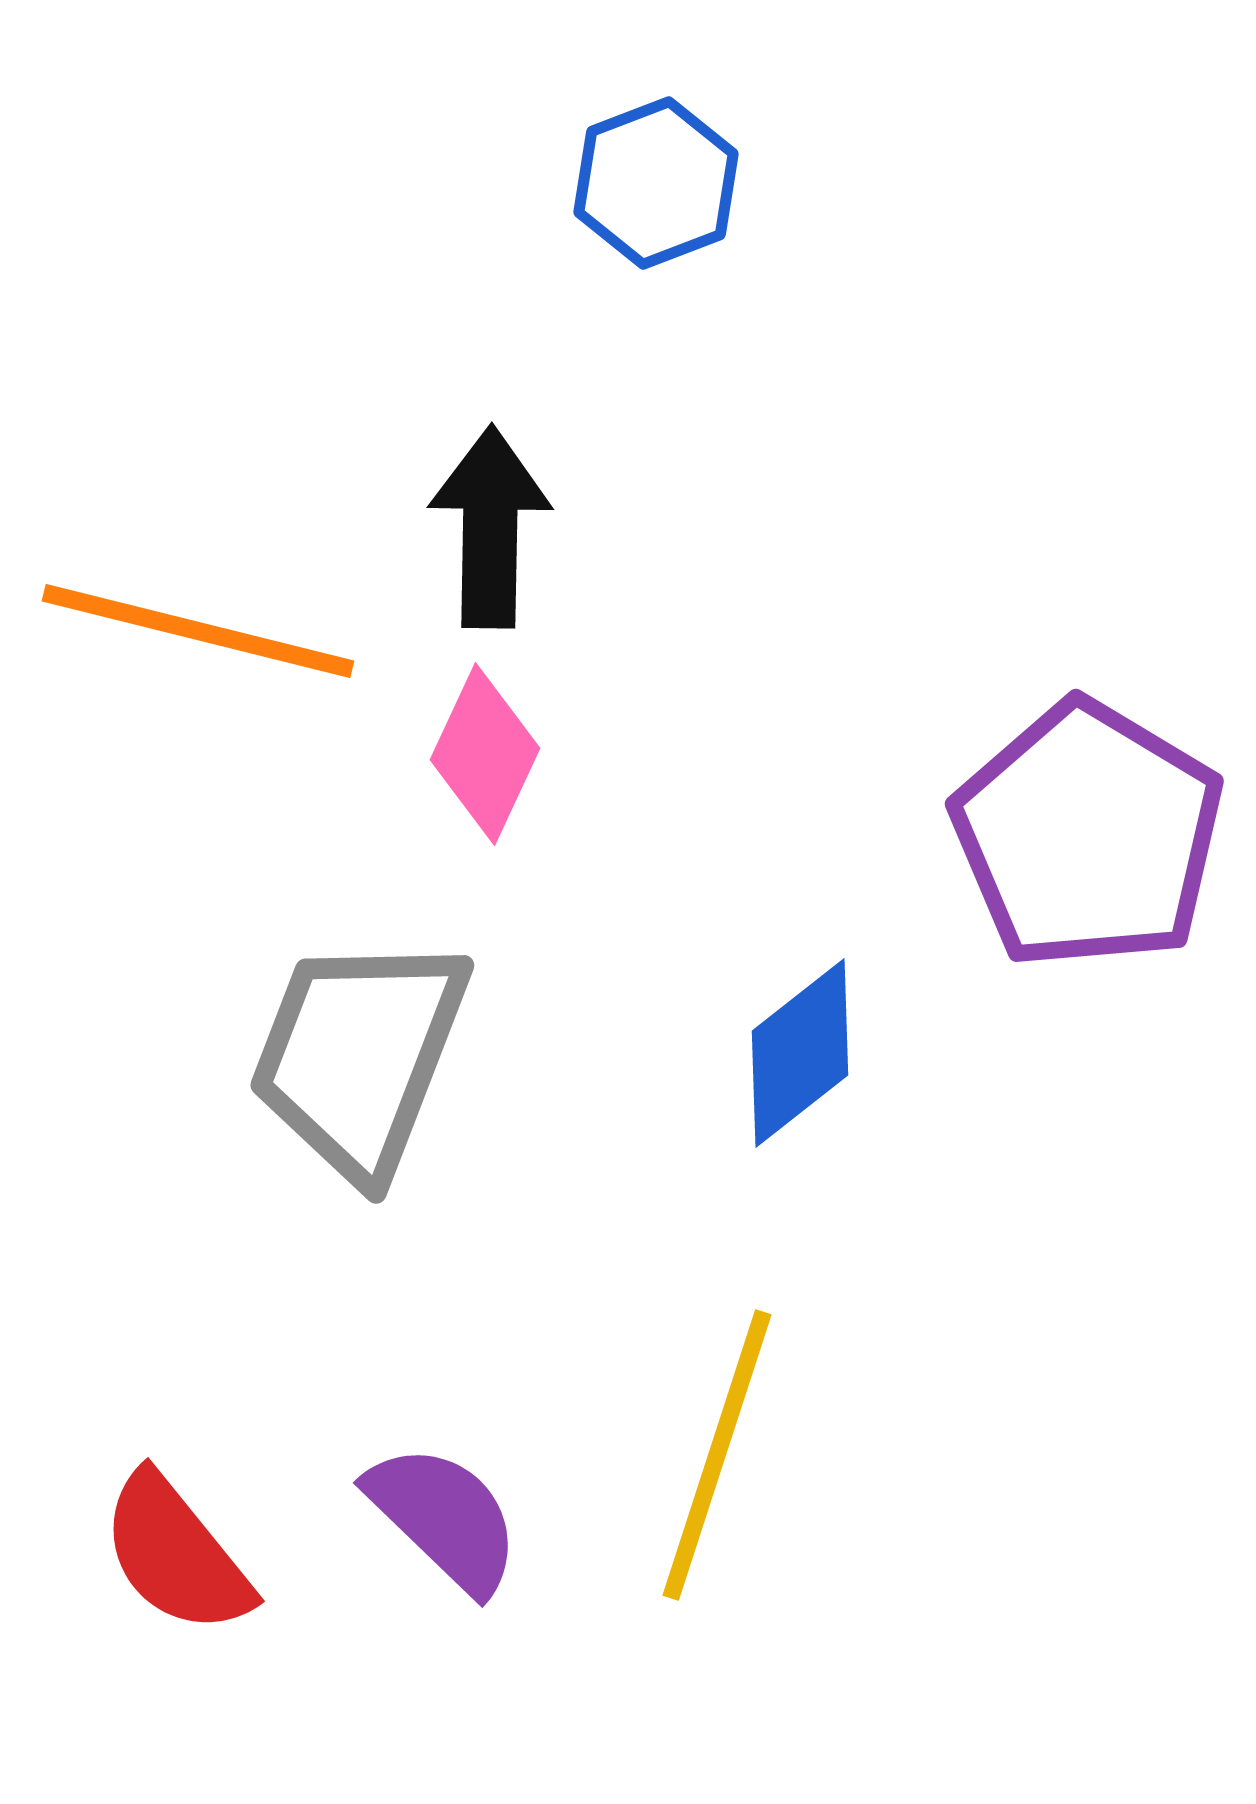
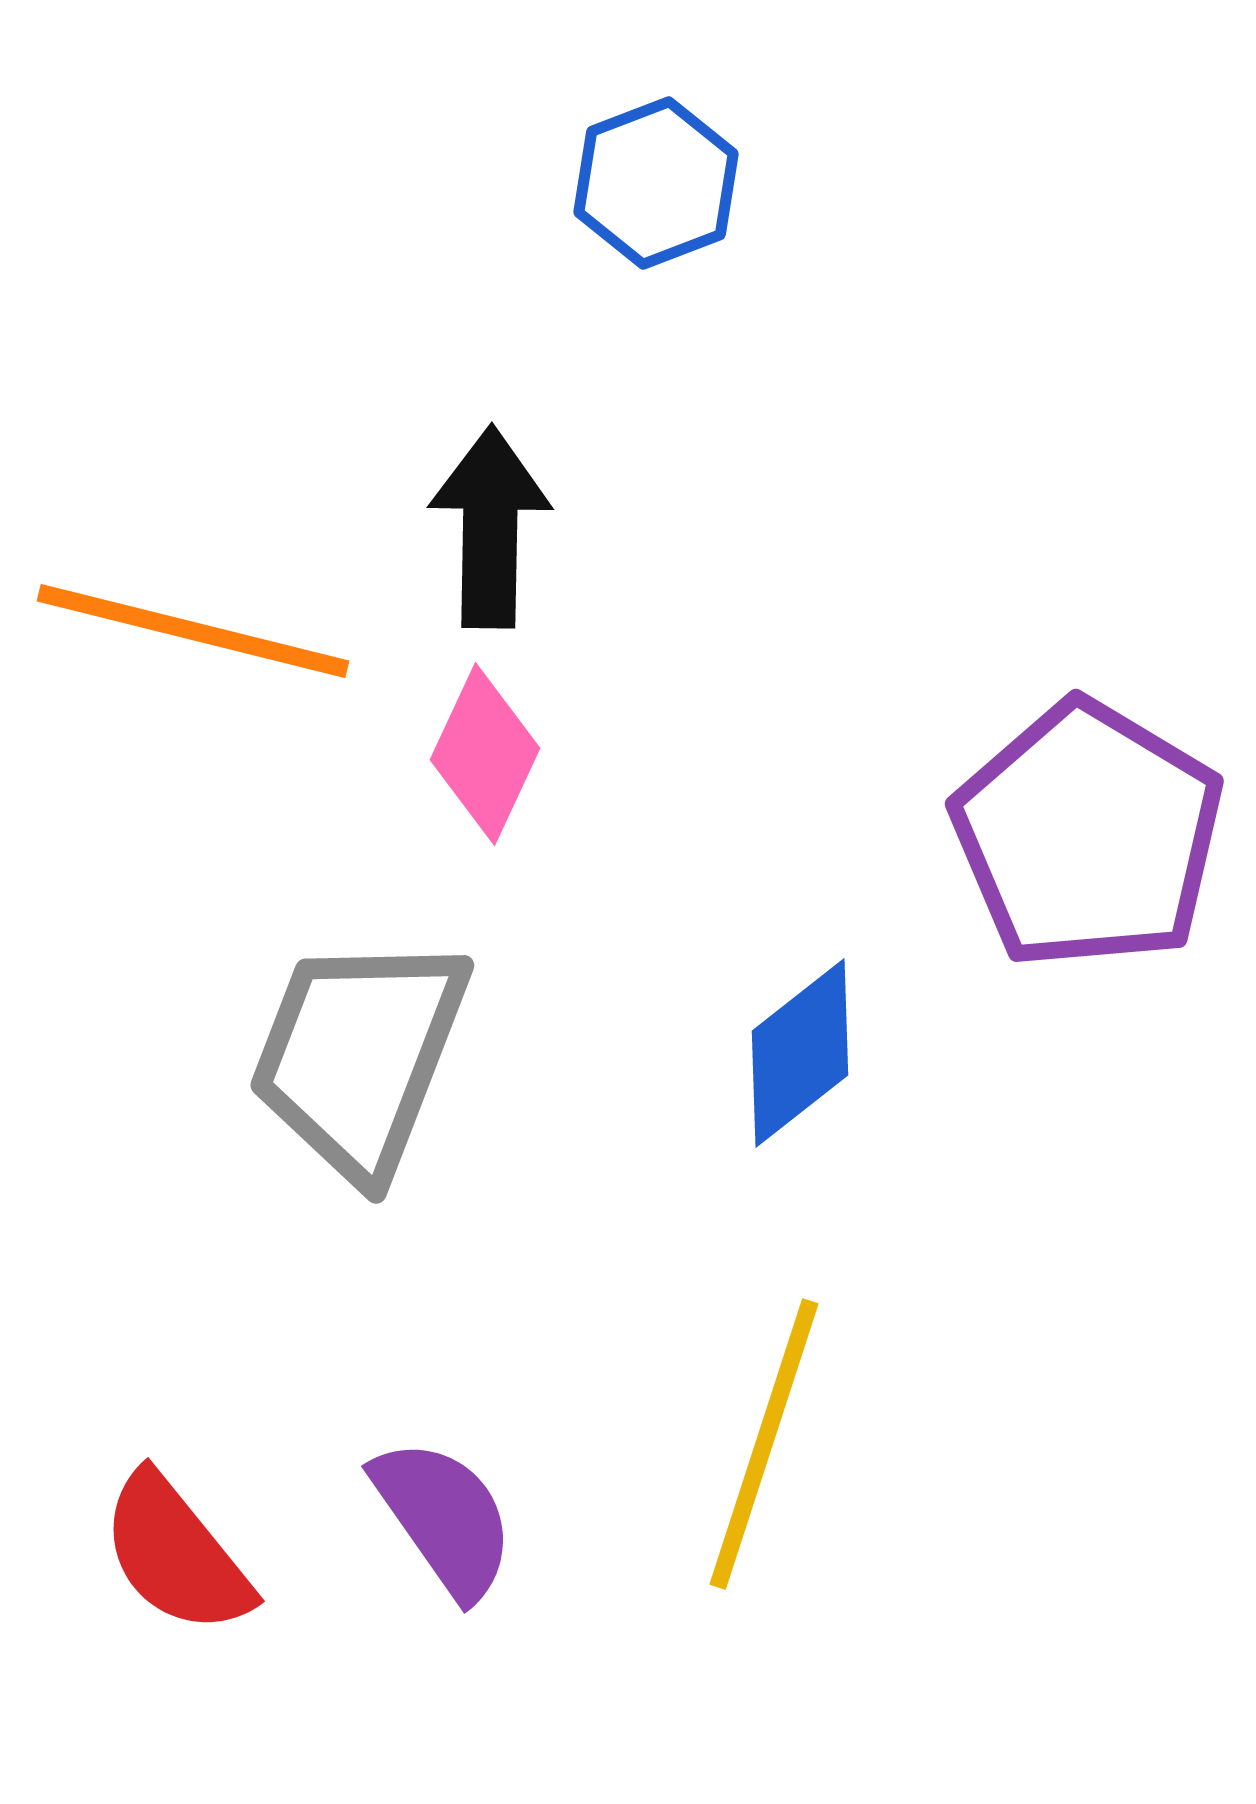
orange line: moved 5 px left
yellow line: moved 47 px right, 11 px up
purple semicircle: rotated 11 degrees clockwise
